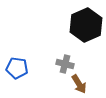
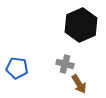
black hexagon: moved 5 px left
